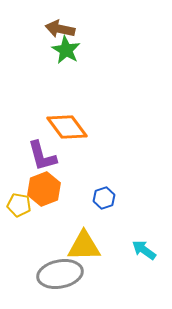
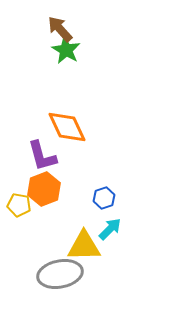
brown arrow: rotated 36 degrees clockwise
orange diamond: rotated 12 degrees clockwise
cyan arrow: moved 34 px left, 21 px up; rotated 100 degrees clockwise
